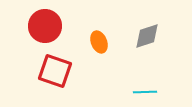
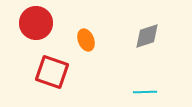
red circle: moved 9 px left, 3 px up
orange ellipse: moved 13 px left, 2 px up
red square: moved 3 px left, 1 px down
